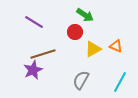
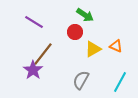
brown line: rotated 35 degrees counterclockwise
purple star: rotated 12 degrees counterclockwise
